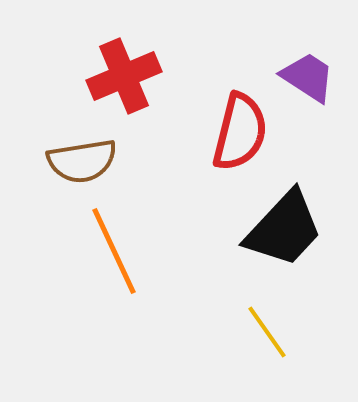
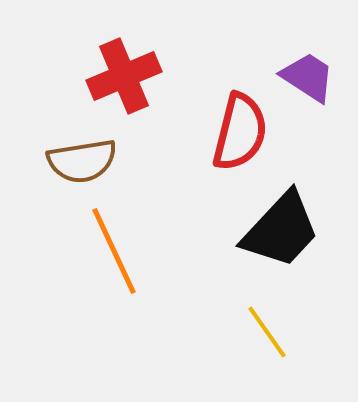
black trapezoid: moved 3 px left, 1 px down
